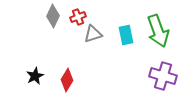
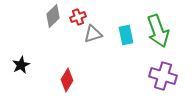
gray diamond: rotated 20 degrees clockwise
black star: moved 14 px left, 11 px up
